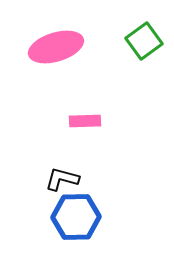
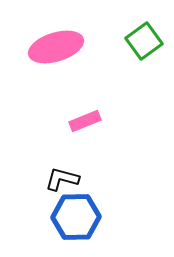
pink rectangle: rotated 20 degrees counterclockwise
